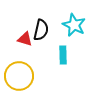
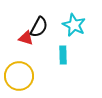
black semicircle: moved 2 px left, 3 px up; rotated 15 degrees clockwise
red triangle: moved 1 px right, 1 px up
